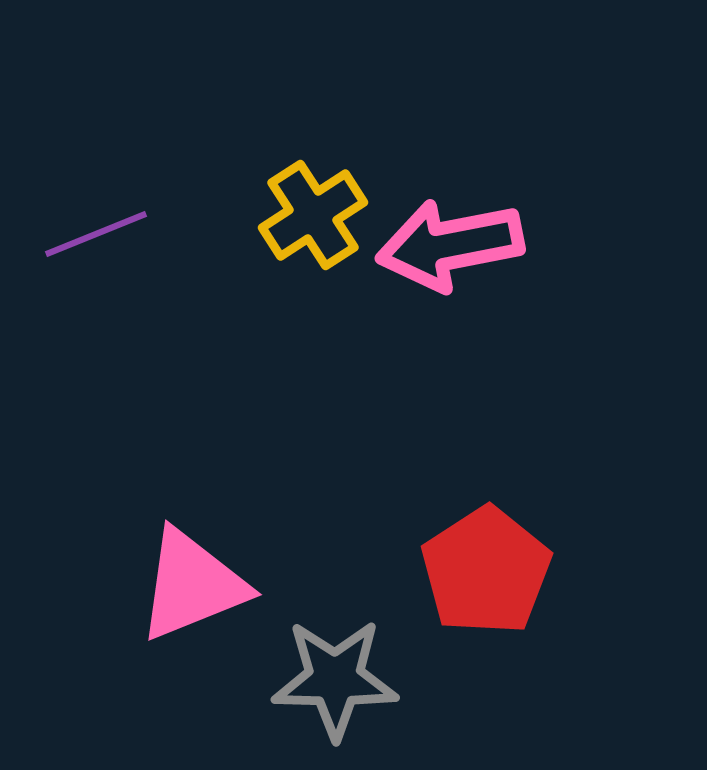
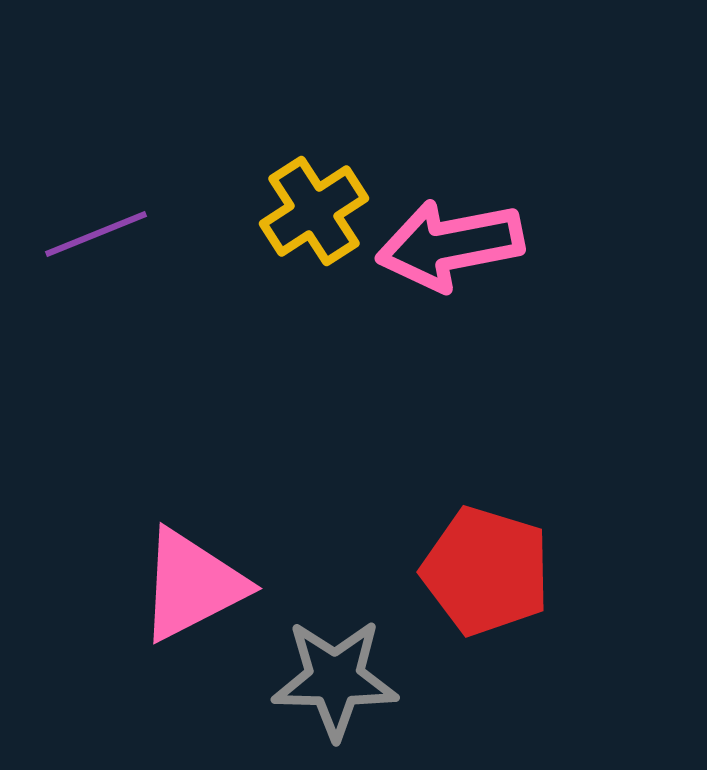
yellow cross: moved 1 px right, 4 px up
red pentagon: rotated 22 degrees counterclockwise
pink triangle: rotated 5 degrees counterclockwise
